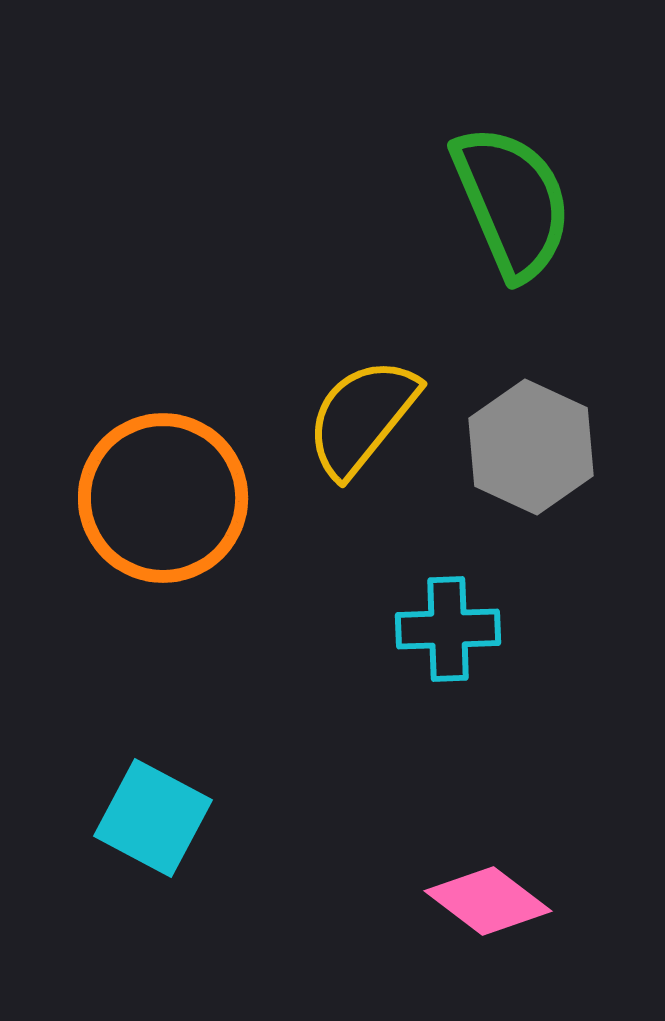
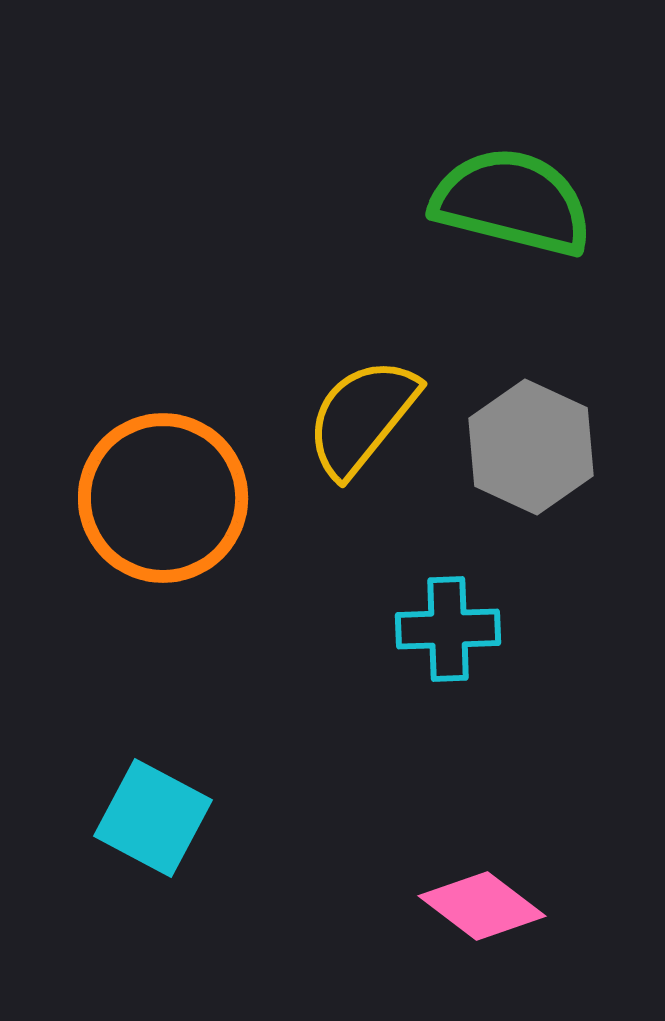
green semicircle: rotated 53 degrees counterclockwise
pink diamond: moved 6 px left, 5 px down
